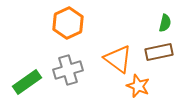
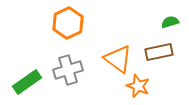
green semicircle: moved 5 px right, 1 px up; rotated 120 degrees counterclockwise
